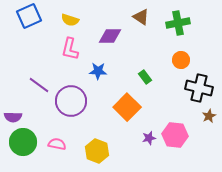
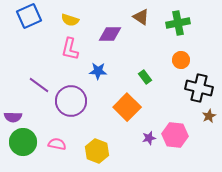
purple diamond: moved 2 px up
